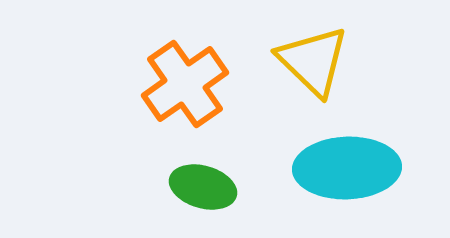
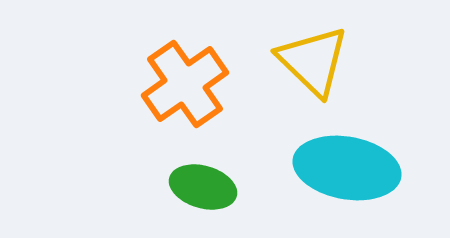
cyan ellipse: rotated 12 degrees clockwise
